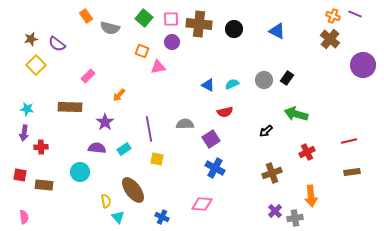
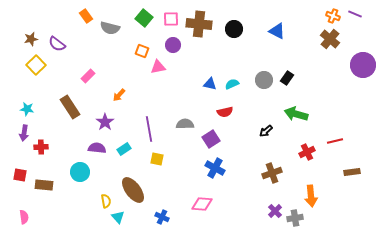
purple circle at (172, 42): moved 1 px right, 3 px down
blue triangle at (208, 85): moved 2 px right, 1 px up; rotated 16 degrees counterclockwise
brown rectangle at (70, 107): rotated 55 degrees clockwise
red line at (349, 141): moved 14 px left
